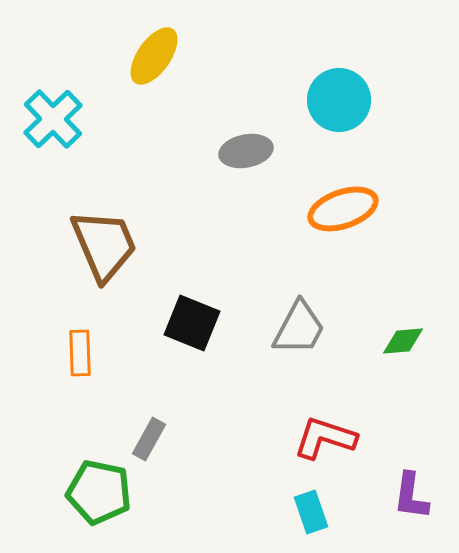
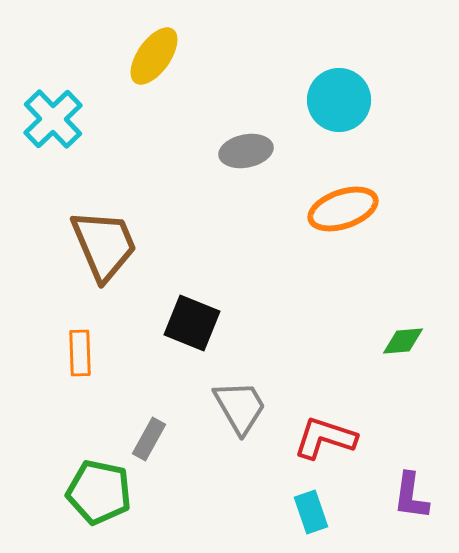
gray trapezoid: moved 59 px left, 79 px down; rotated 58 degrees counterclockwise
